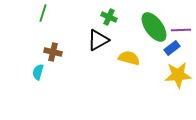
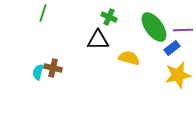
purple line: moved 2 px right
black triangle: rotated 30 degrees clockwise
brown cross: moved 16 px down
yellow star: rotated 8 degrees counterclockwise
